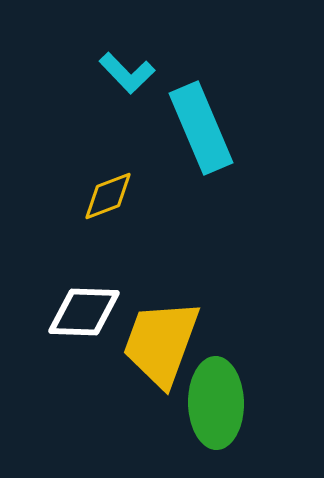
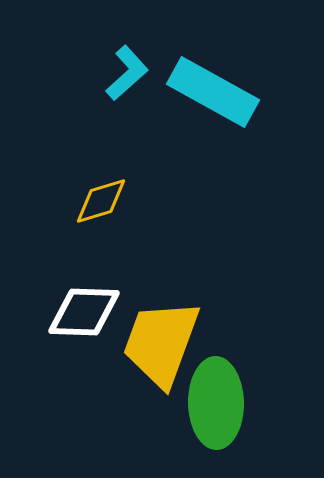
cyan L-shape: rotated 88 degrees counterclockwise
cyan rectangle: moved 12 px right, 36 px up; rotated 38 degrees counterclockwise
yellow diamond: moved 7 px left, 5 px down; rotated 4 degrees clockwise
